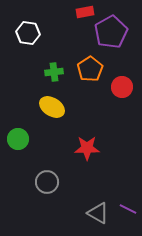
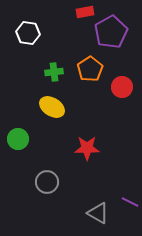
purple line: moved 2 px right, 7 px up
